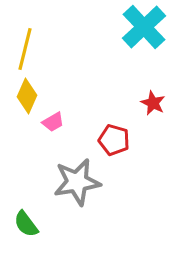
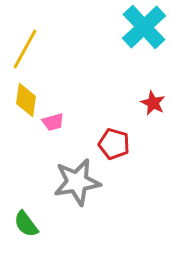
yellow line: rotated 15 degrees clockwise
yellow diamond: moved 1 px left, 4 px down; rotated 16 degrees counterclockwise
pink trapezoid: rotated 15 degrees clockwise
red pentagon: moved 4 px down
